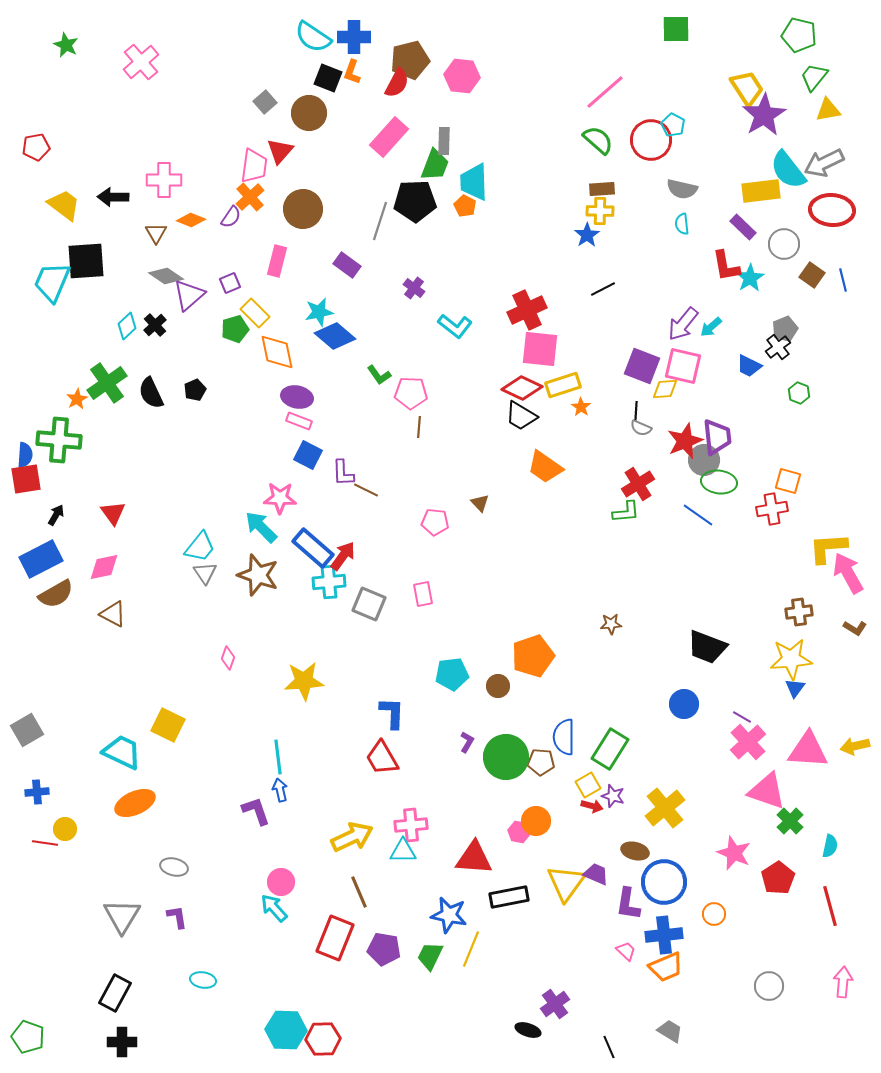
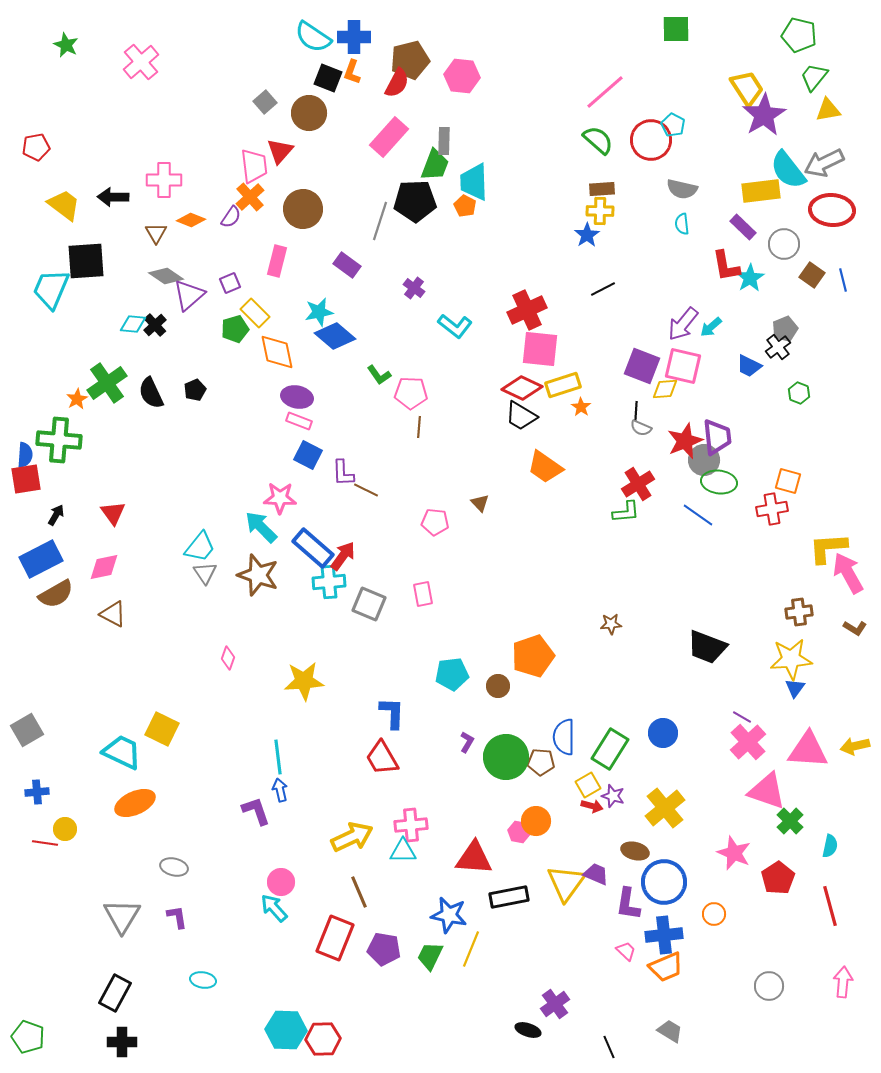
pink trapezoid at (254, 166): rotated 15 degrees counterclockwise
cyan trapezoid at (52, 282): moved 1 px left, 7 px down
cyan diamond at (127, 326): moved 6 px right, 2 px up; rotated 48 degrees clockwise
blue circle at (684, 704): moved 21 px left, 29 px down
yellow square at (168, 725): moved 6 px left, 4 px down
